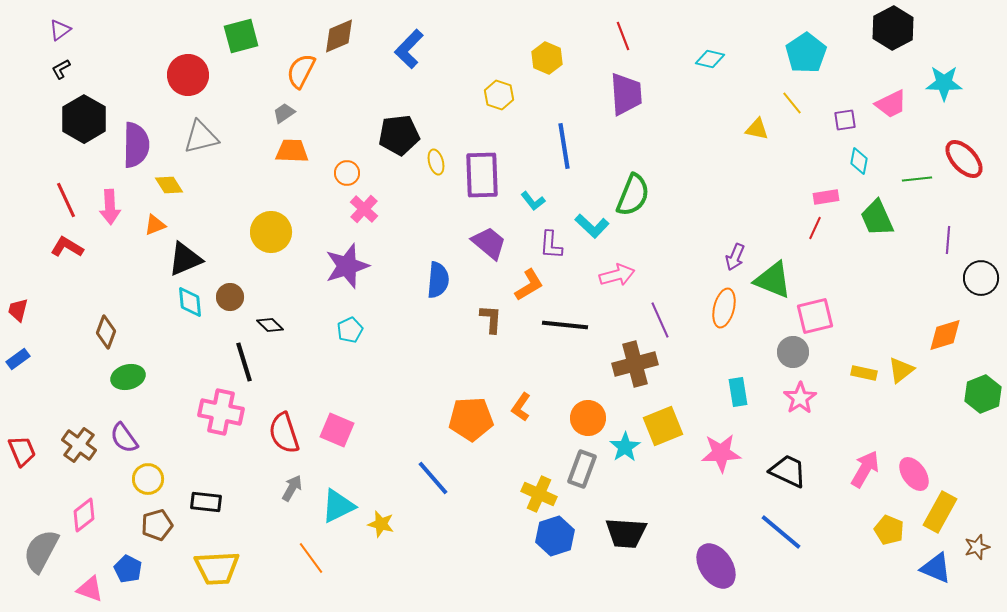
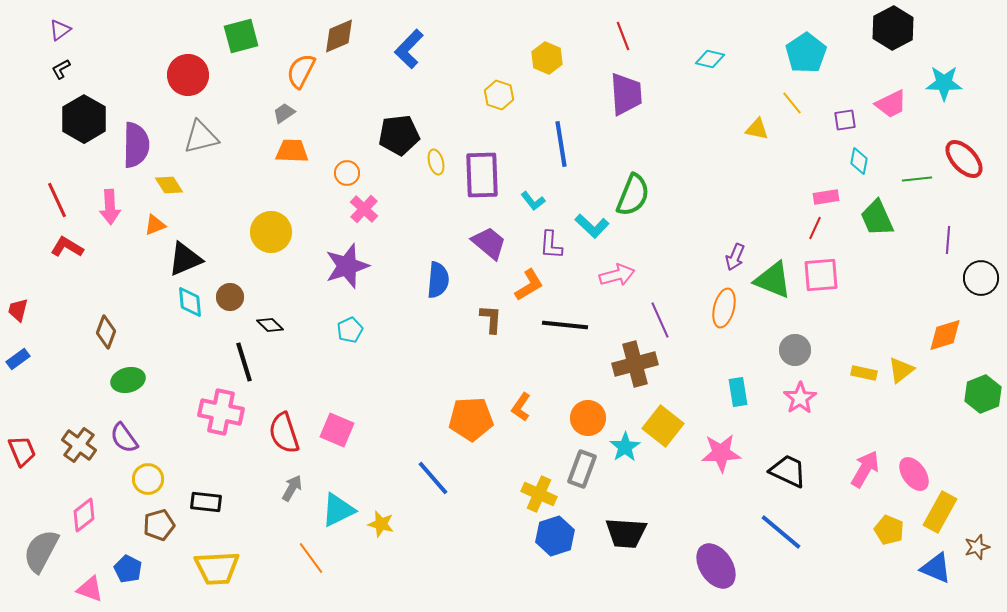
blue line at (564, 146): moved 3 px left, 2 px up
red line at (66, 200): moved 9 px left
pink square at (815, 316): moved 6 px right, 41 px up; rotated 9 degrees clockwise
gray circle at (793, 352): moved 2 px right, 2 px up
green ellipse at (128, 377): moved 3 px down
yellow square at (663, 426): rotated 30 degrees counterclockwise
cyan triangle at (338, 506): moved 4 px down
brown pentagon at (157, 525): moved 2 px right
